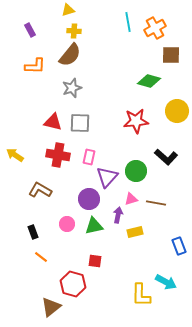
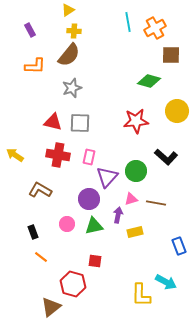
yellow triangle: rotated 16 degrees counterclockwise
brown semicircle: moved 1 px left
